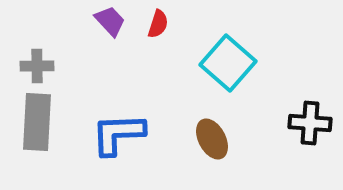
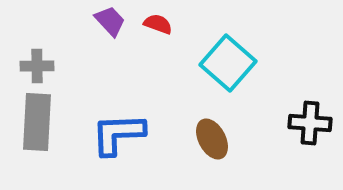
red semicircle: rotated 88 degrees counterclockwise
